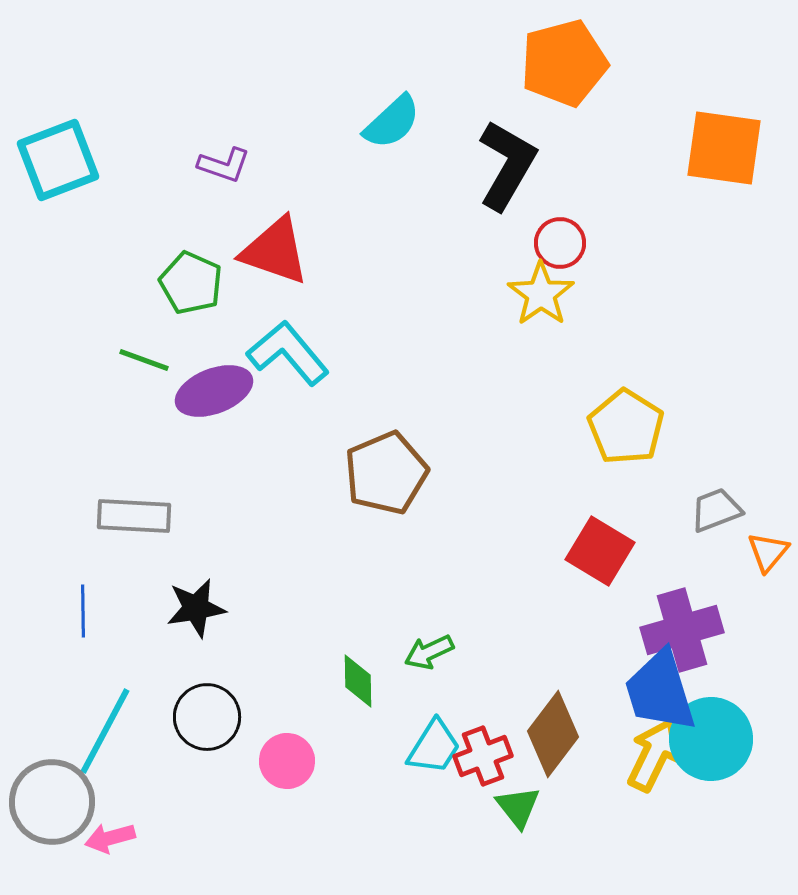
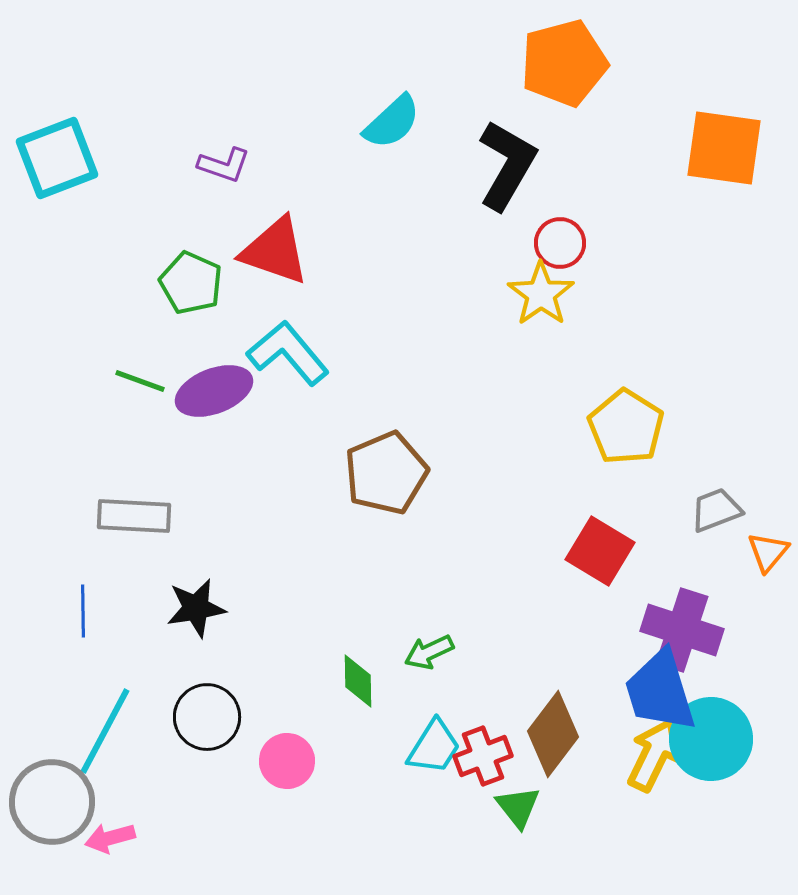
cyan square: moved 1 px left, 2 px up
green line: moved 4 px left, 21 px down
purple cross: rotated 34 degrees clockwise
